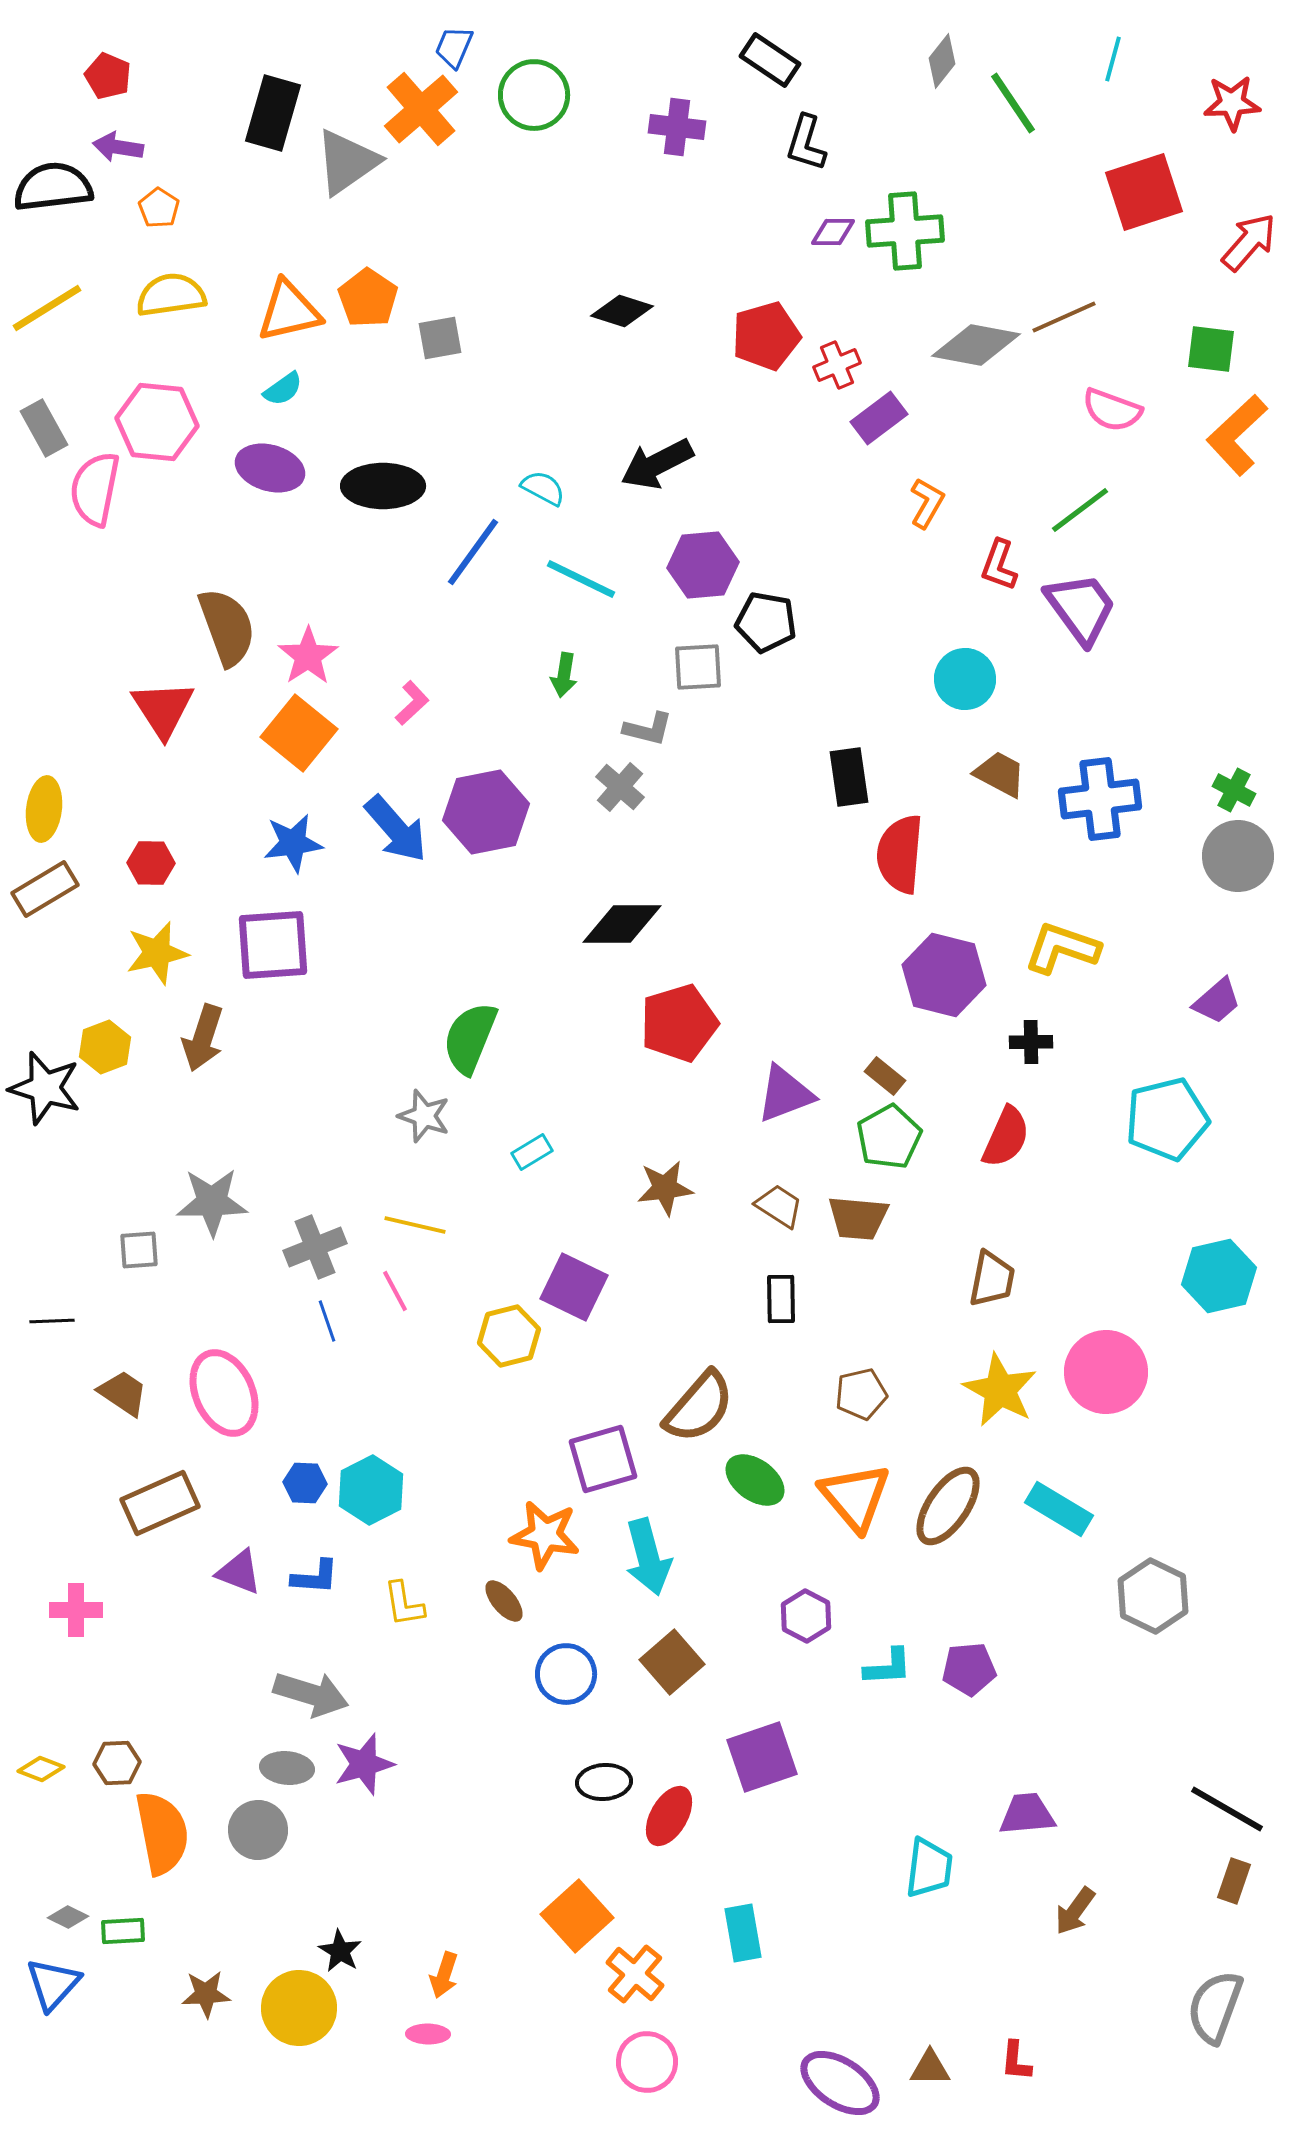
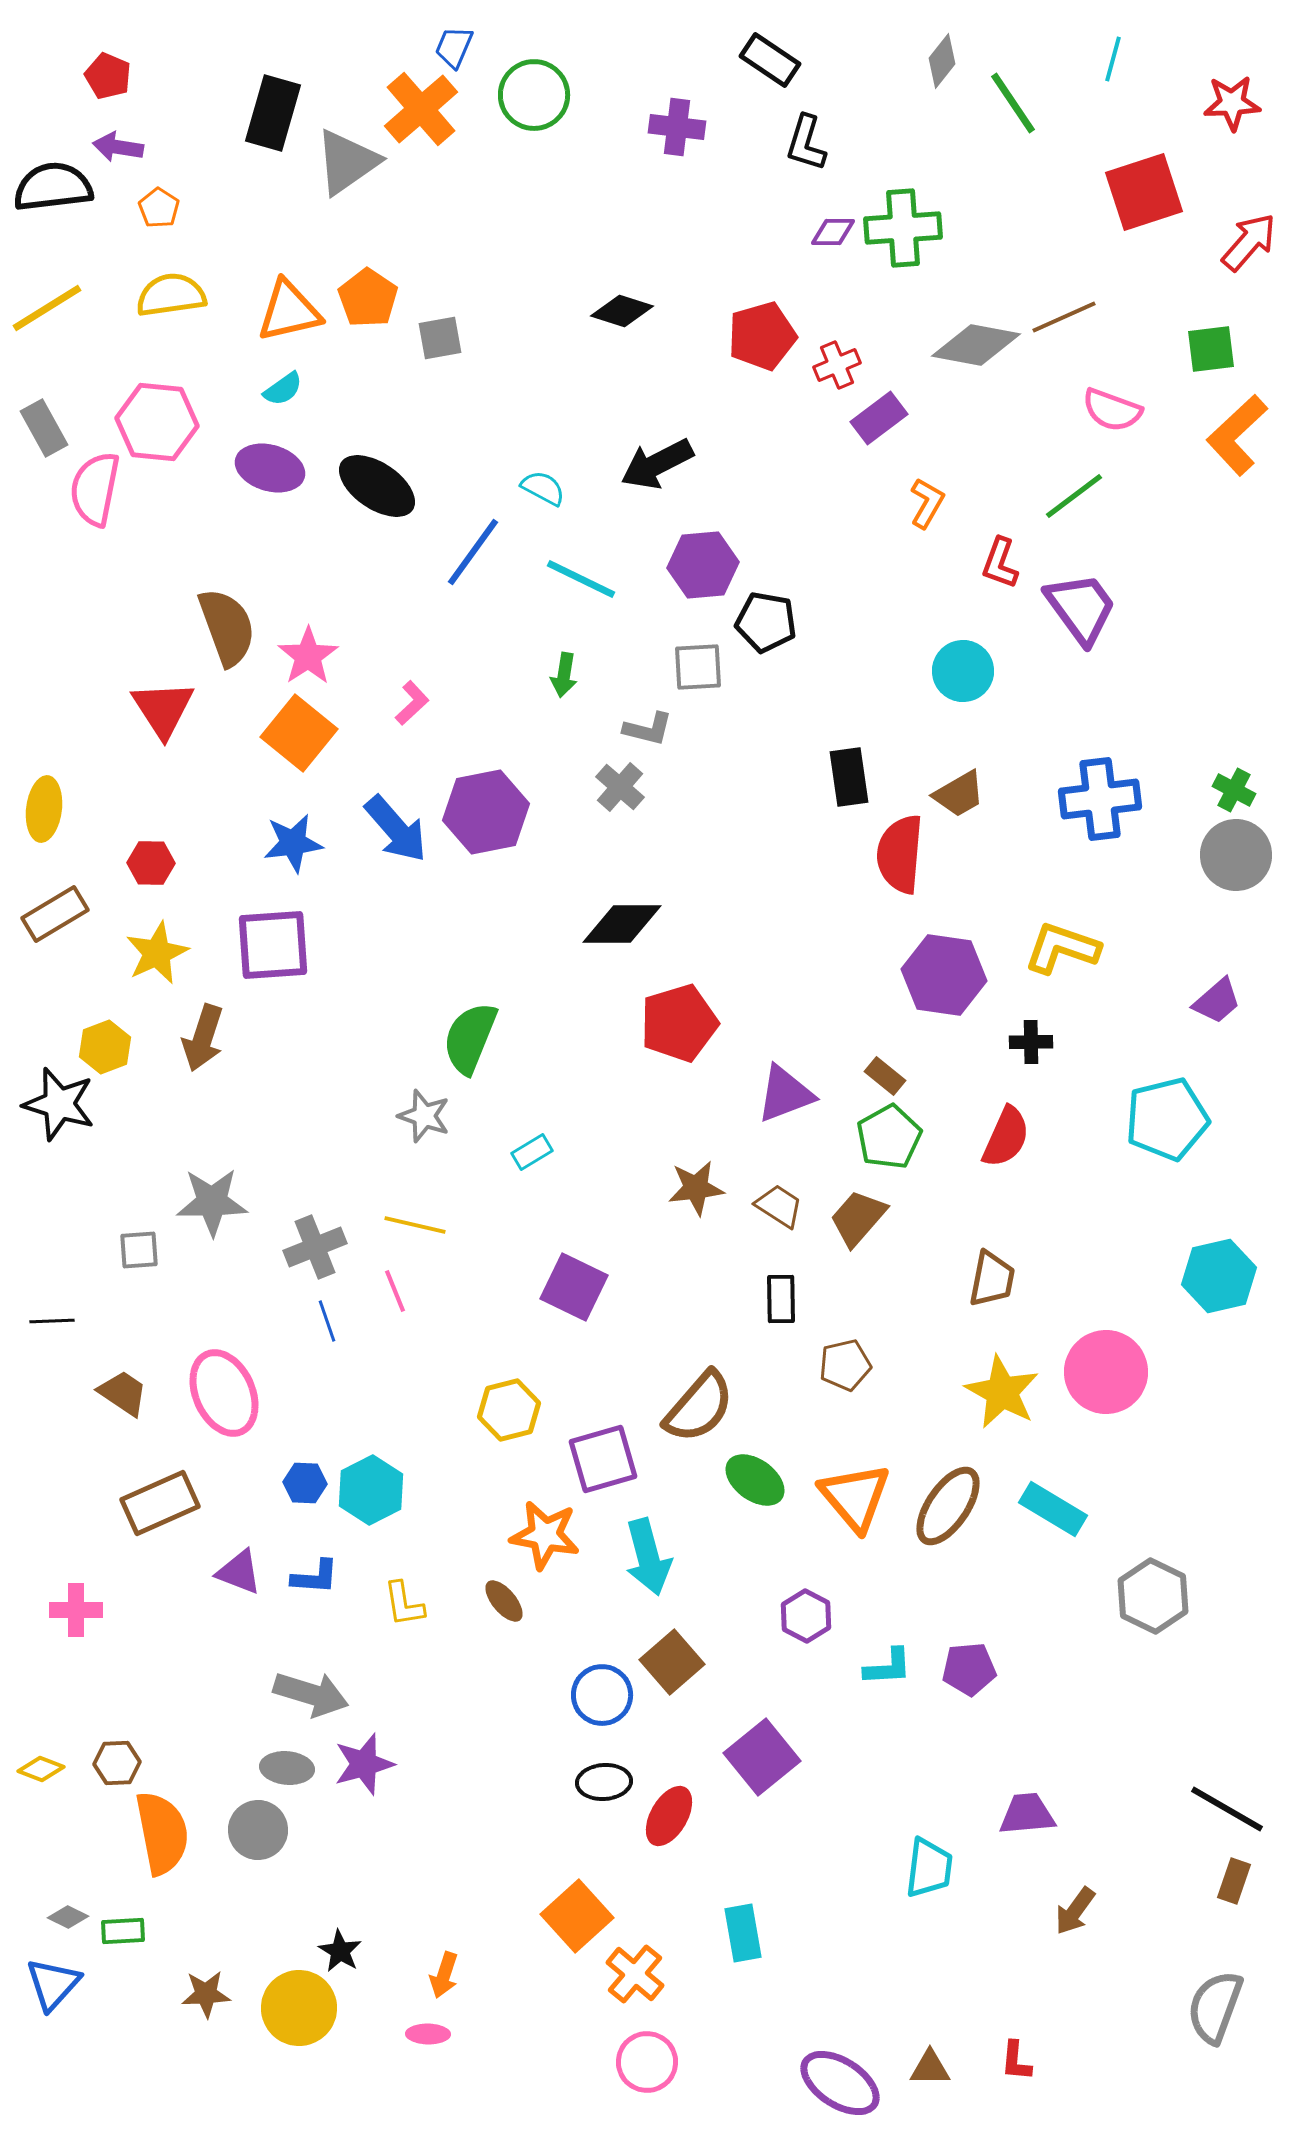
green cross at (905, 231): moved 2 px left, 3 px up
red pentagon at (766, 336): moved 4 px left
green square at (1211, 349): rotated 14 degrees counterclockwise
black ellipse at (383, 486): moved 6 px left; rotated 34 degrees clockwise
green line at (1080, 510): moved 6 px left, 14 px up
red L-shape at (999, 565): moved 1 px right, 2 px up
cyan circle at (965, 679): moved 2 px left, 8 px up
brown trapezoid at (1000, 774): moved 41 px left, 20 px down; rotated 122 degrees clockwise
gray circle at (1238, 856): moved 2 px left, 1 px up
brown rectangle at (45, 889): moved 10 px right, 25 px down
yellow star at (157, 953): rotated 12 degrees counterclockwise
purple hexagon at (944, 975): rotated 6 degrees counterclockwise
black star at (45, 1088): moved 14 px right, 16 px down
brown star at (665, 1188): moved 31 px right
brown trapezoid at (858, 1218): rotated 126 degrees clockwise
pink line at (395, 1291): rotated 6 degrees clockwise
yellow hexagon at (509, 1336): moved 74 px down
yellow star at (1000, 1390): moved 2 px right, 2 px down
brown pentagon at (861, 1394): moved 16 px left, 29 px up
cyan rectangle at (1059, 1509): moved 6 px left
blue circle at (566, 1674): moved 36 px right, 21 px down
purple square at (762, 1757): rotated 20 degrees counterclockwise
